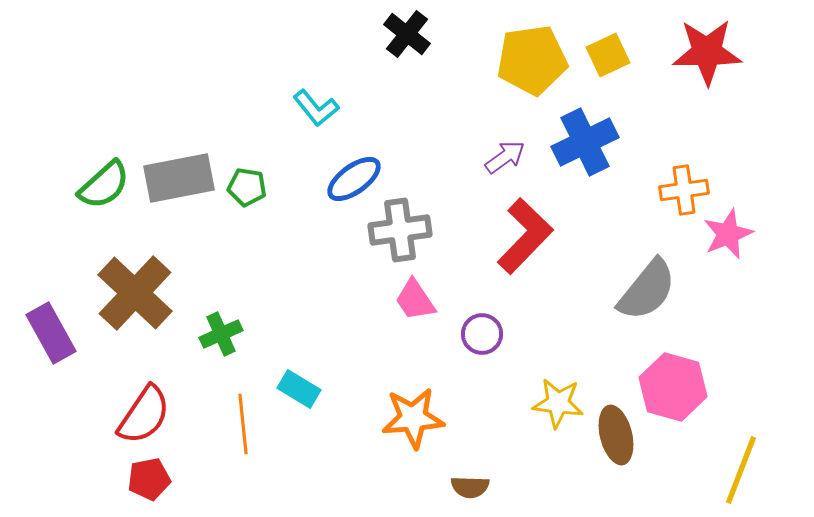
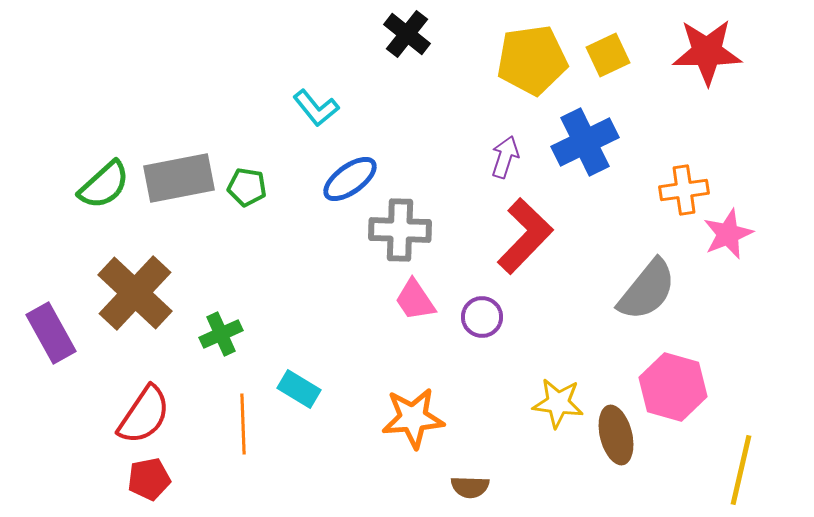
purple arrow: rotated 36 degrees counterclockwise
blue ellipse: moved 4 px left
gray cross: rotated 10 degrees clockwise
purple circle: moved 17 px up
orange line: rotated 4 degrees clockwise
yellow line: rotated 8 degrees counterclockwise
